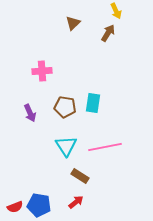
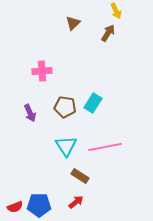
cyan rectangle: rotated 24 degrees clockwise
blue pentagon: rotated 10 degrees counterclockwise
